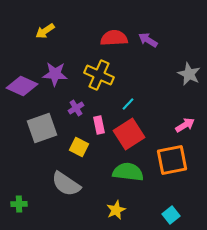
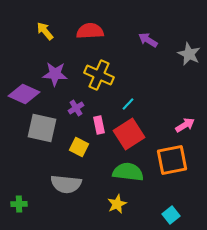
yellow arrow: rotated 84 degrees clockwise
red semicircle: moved 24 px left, 7 px up
gray star: moved 20 px up
purple diamond: moved 2 px right, 8 px down
gray square: rotated 32 degrees clockwise
gray semicircle: rotated 28 degrees counterclockwise
yellow star: moved 1 px right, 6 px up
